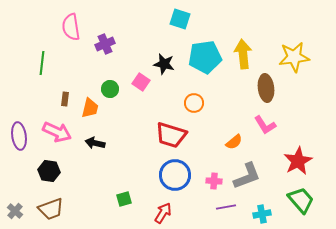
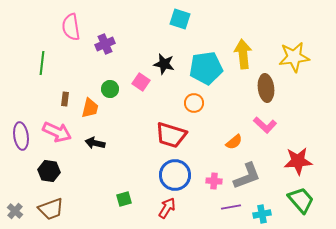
cyan pentagon: moved 1 px right, 11 px down
pink L-shape: rotated 15 degrees counterclockwise
purple ellipse: moved 2 px right
red star: rotated 24 degrees clockwise
purple line: moved 5 px right
red arrow: moved 4 px right, 5 px up
